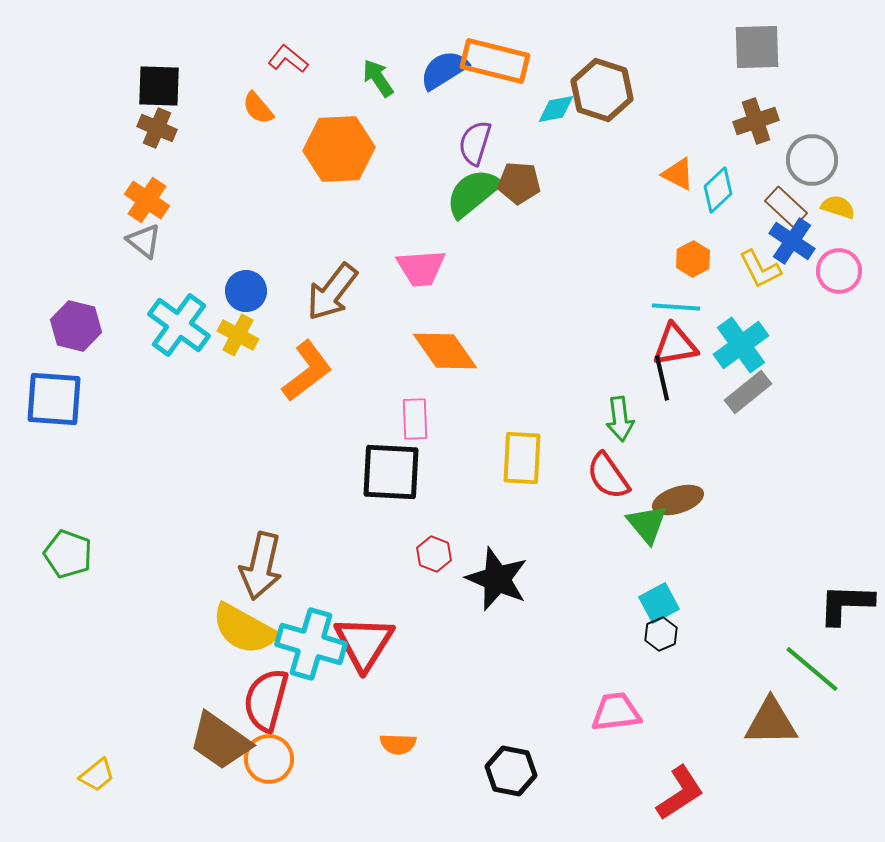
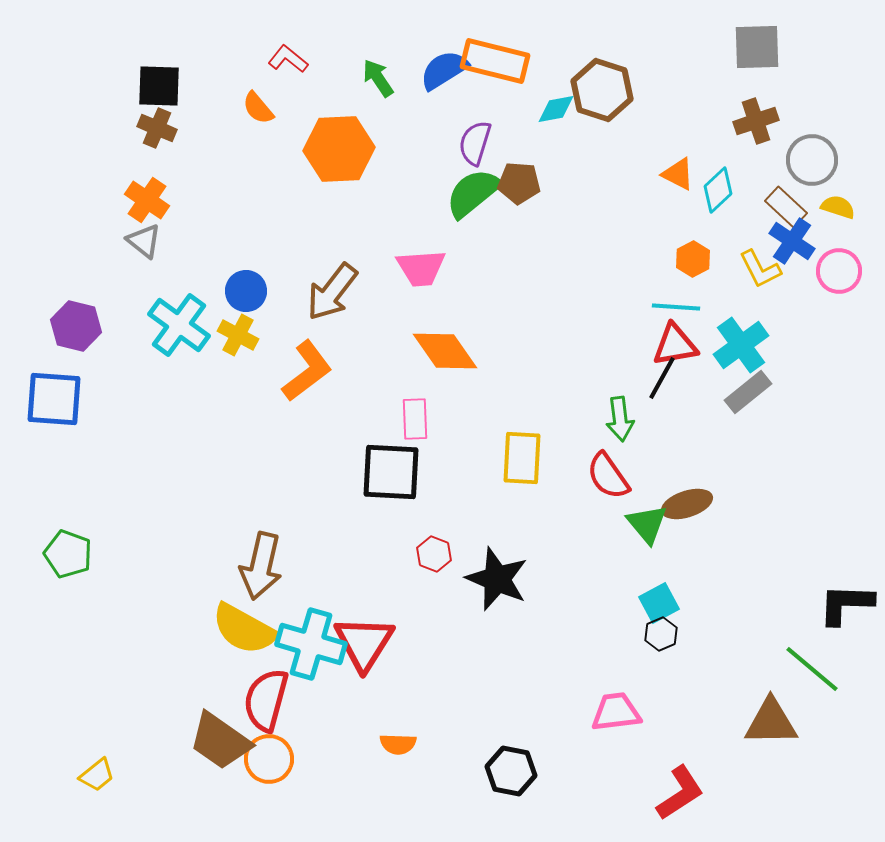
black line at (662, 378): rotated 42 degrees clockwise
brown ellipse at (678, 500): moved 9 px right, 4 px down
